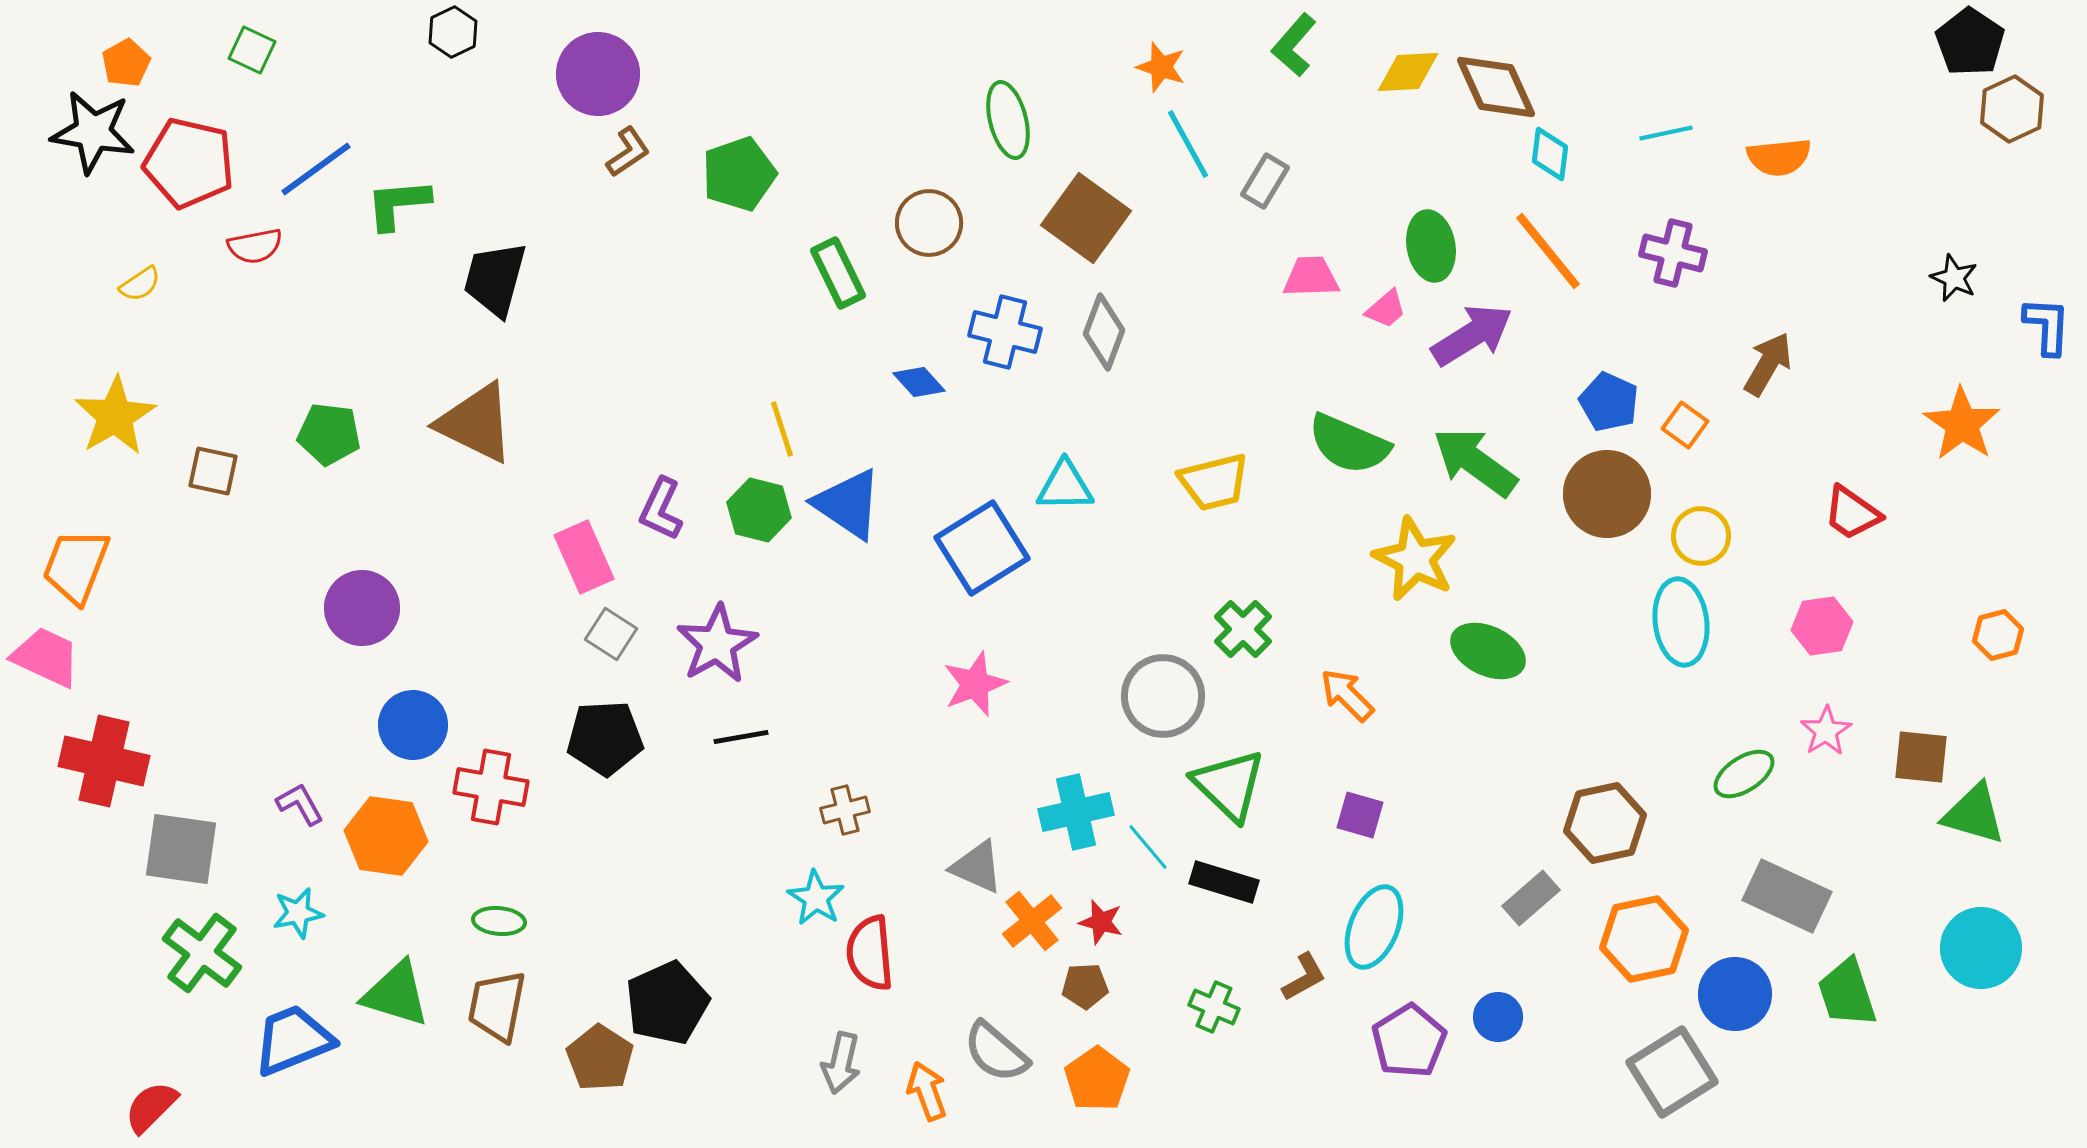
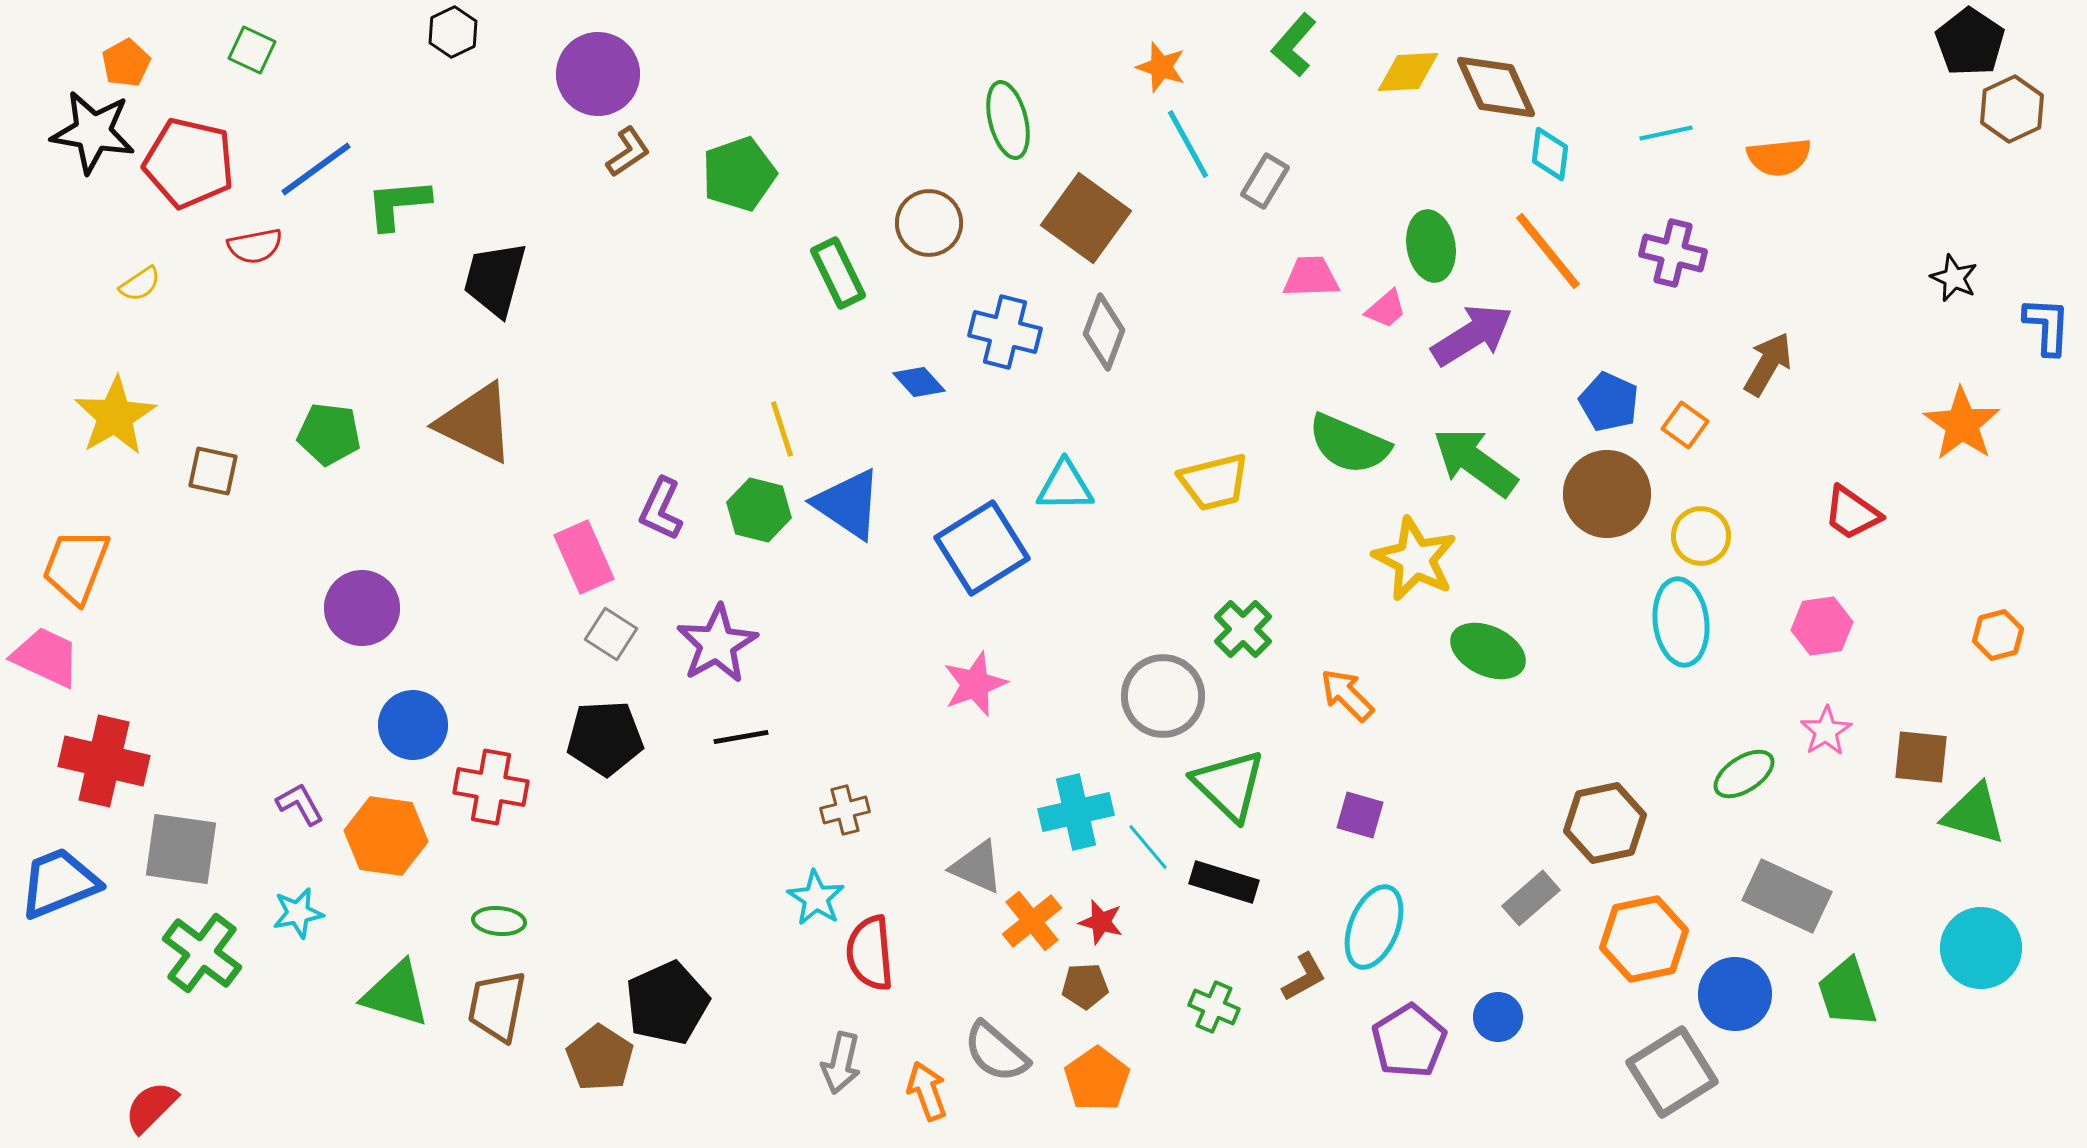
blue trapezoid at (293, 1040): moved 234 px left, 157 px up
